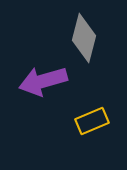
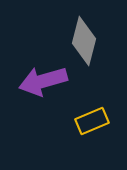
gray diamond: moved 3 px down
